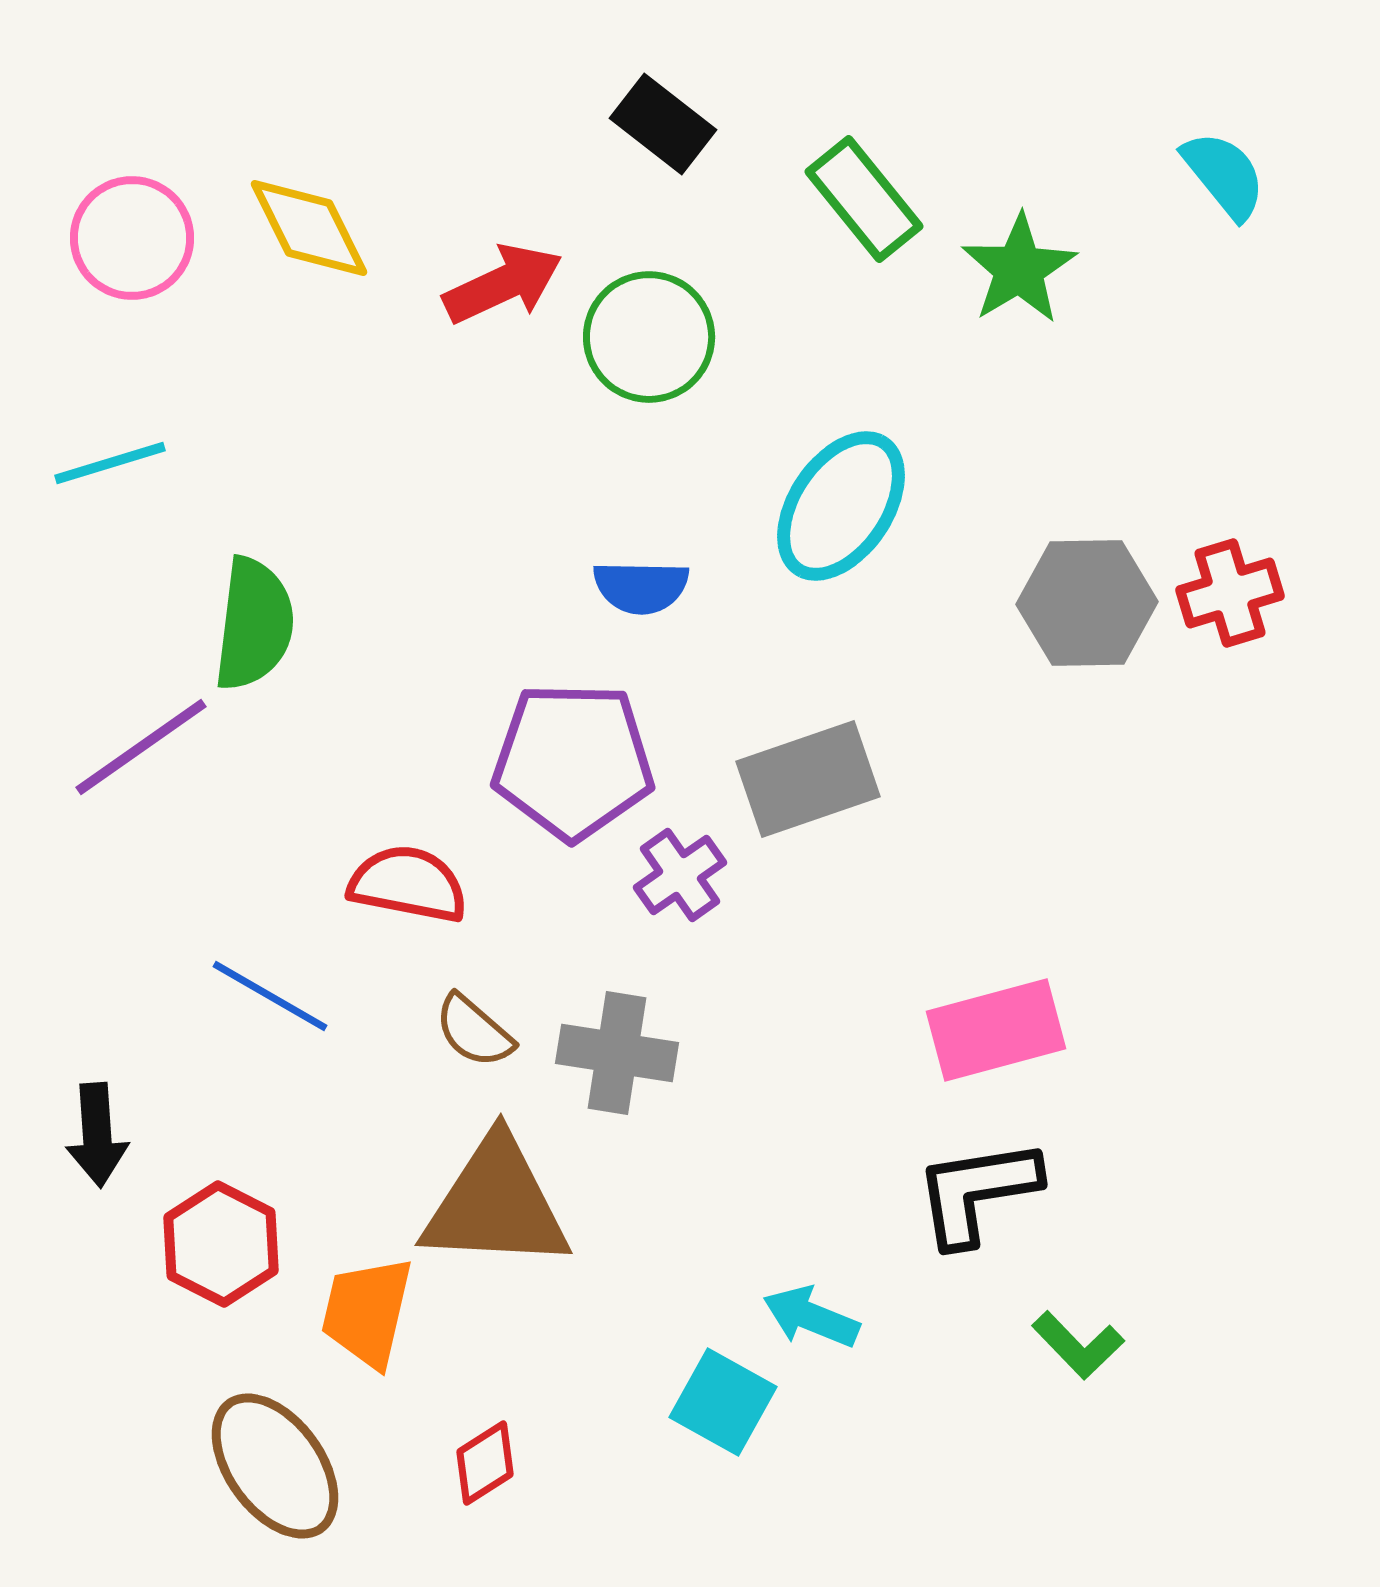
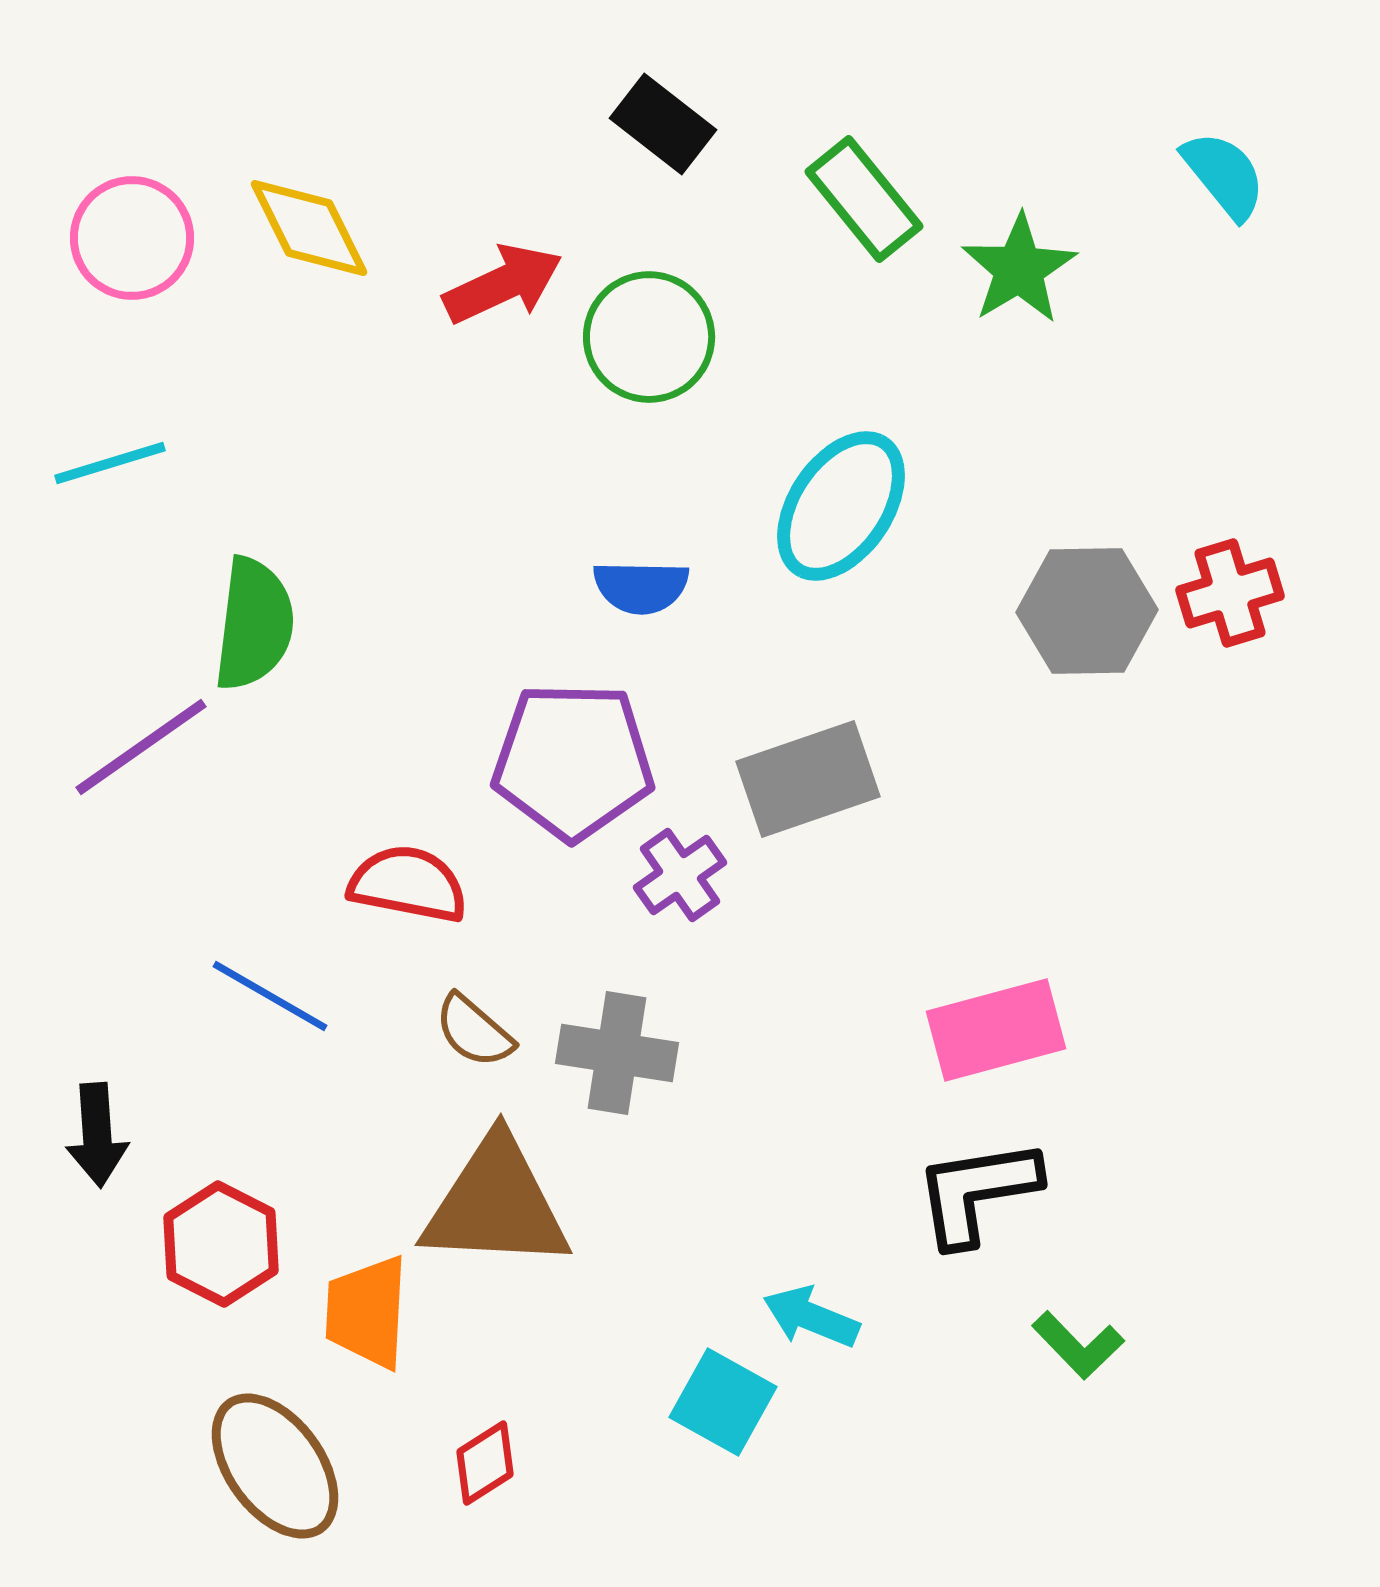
gray hexagon: moved 8 px down
orange trapezoid: rotated 10 degrees counterclockwise
